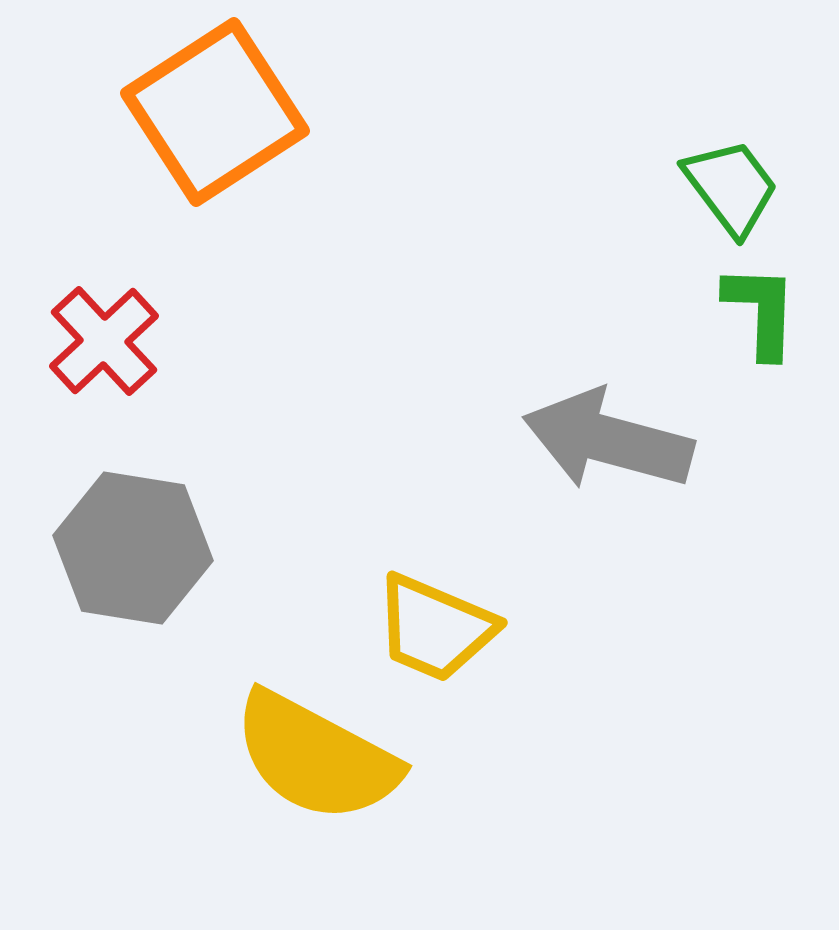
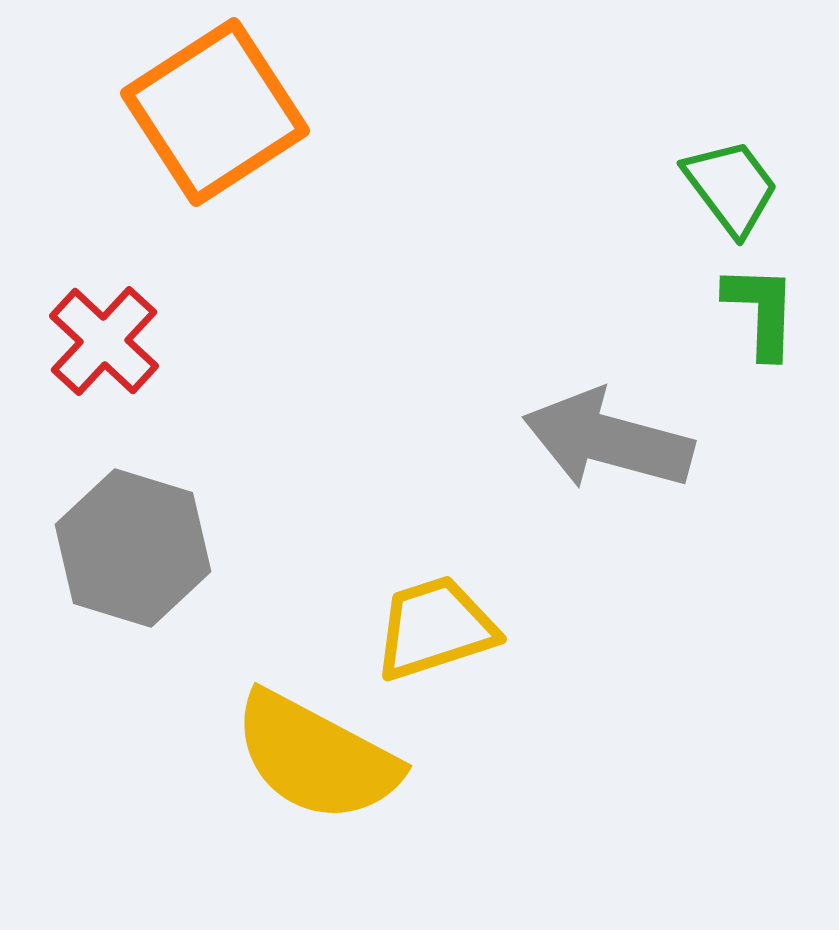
red cross: rotated 4 degrees counterclockwise
gray hexagon: rotated 8 degrees clockwise
yellow trapezoid: rotated 139 degrees clockwise
